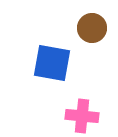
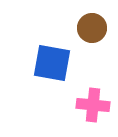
pink cross: moved 11 px right, 11 px up
